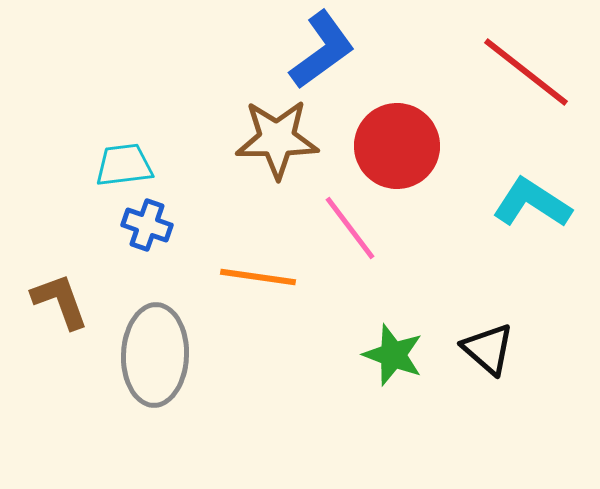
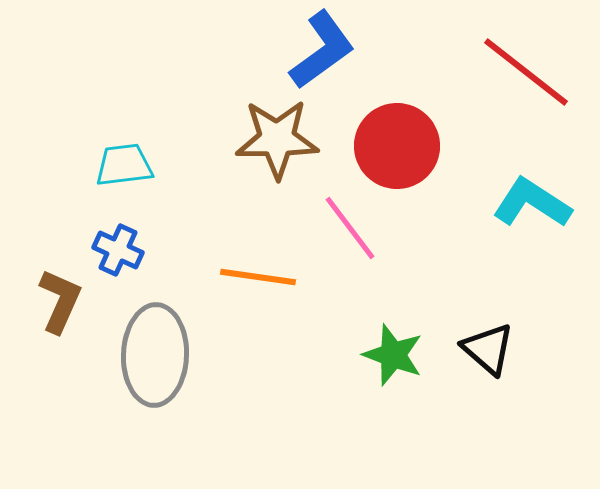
blue cross: moved 29 px left, 25 px down; rotated 6 degrees clockwise
brown L-shape: rotated 44 degrees clockwise
